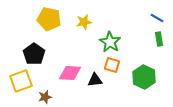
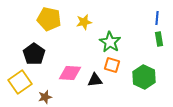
blue line: rotated 64 degrees clockwise
yellow square: moved 1 px left, 1 px down; rotated 15 degrees counterclockwise
